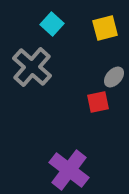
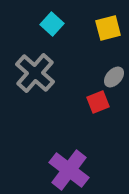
yellow square: moved 3 px right
gray cross: moved 3 px right, 6 px down
red square: rotated 10 degrees counterclockwise
